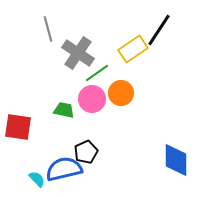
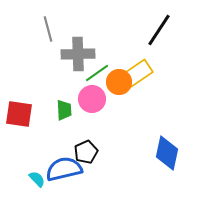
yellow rectangle: moved 5 px right, 24 px down
gray cross: moved 1 px down; rotated 36 degrees counterclockwise
orange circle: moved 2 px left, 11 px up
green trapezoid: rotated 75 degrees clockwise
red square: moved 1 px right, 13 px up
blue diamond: moved 9 px left, 7 px up; rotated 12 degrees clockwise
